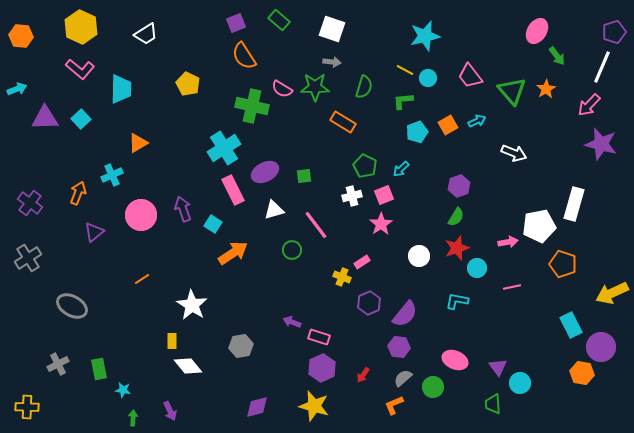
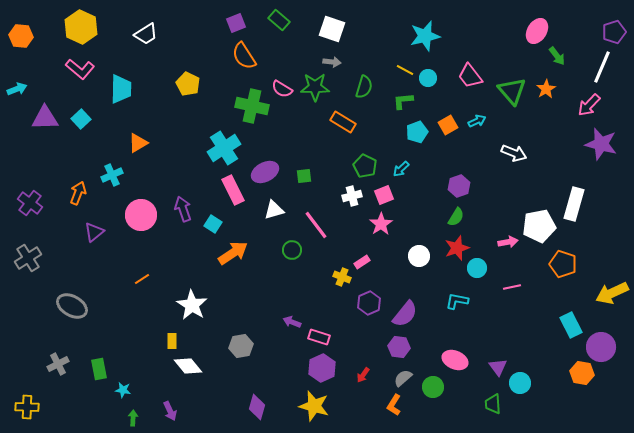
orange L-shape at (394, 405): rotated 35 degrees counterclockwise
purple diamond at (257, 407): rotated 60 degrees counterclockwise
